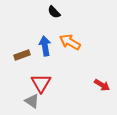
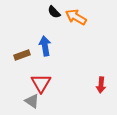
orange arrow: moved 6 px right, 25 px up
red arrow: moved 1 px left; rotated 63 degrees clockwise
